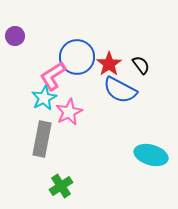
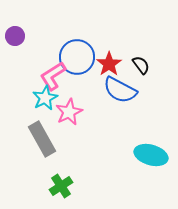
cyan star: moved 1 px right
gray rectangle: rotated 40 degrees counterclockwise
